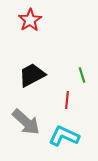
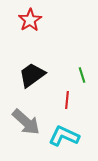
black trapezoid: rotated 8 degrees counterclockwise
